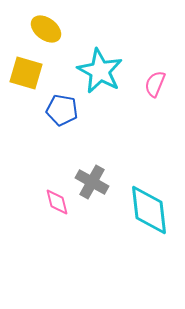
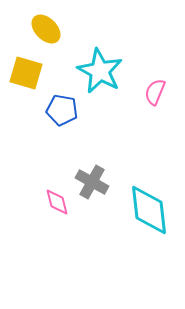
yellow ellipse: rotated 8 degrees clockwise
pink semicircle: moved 8 px down
